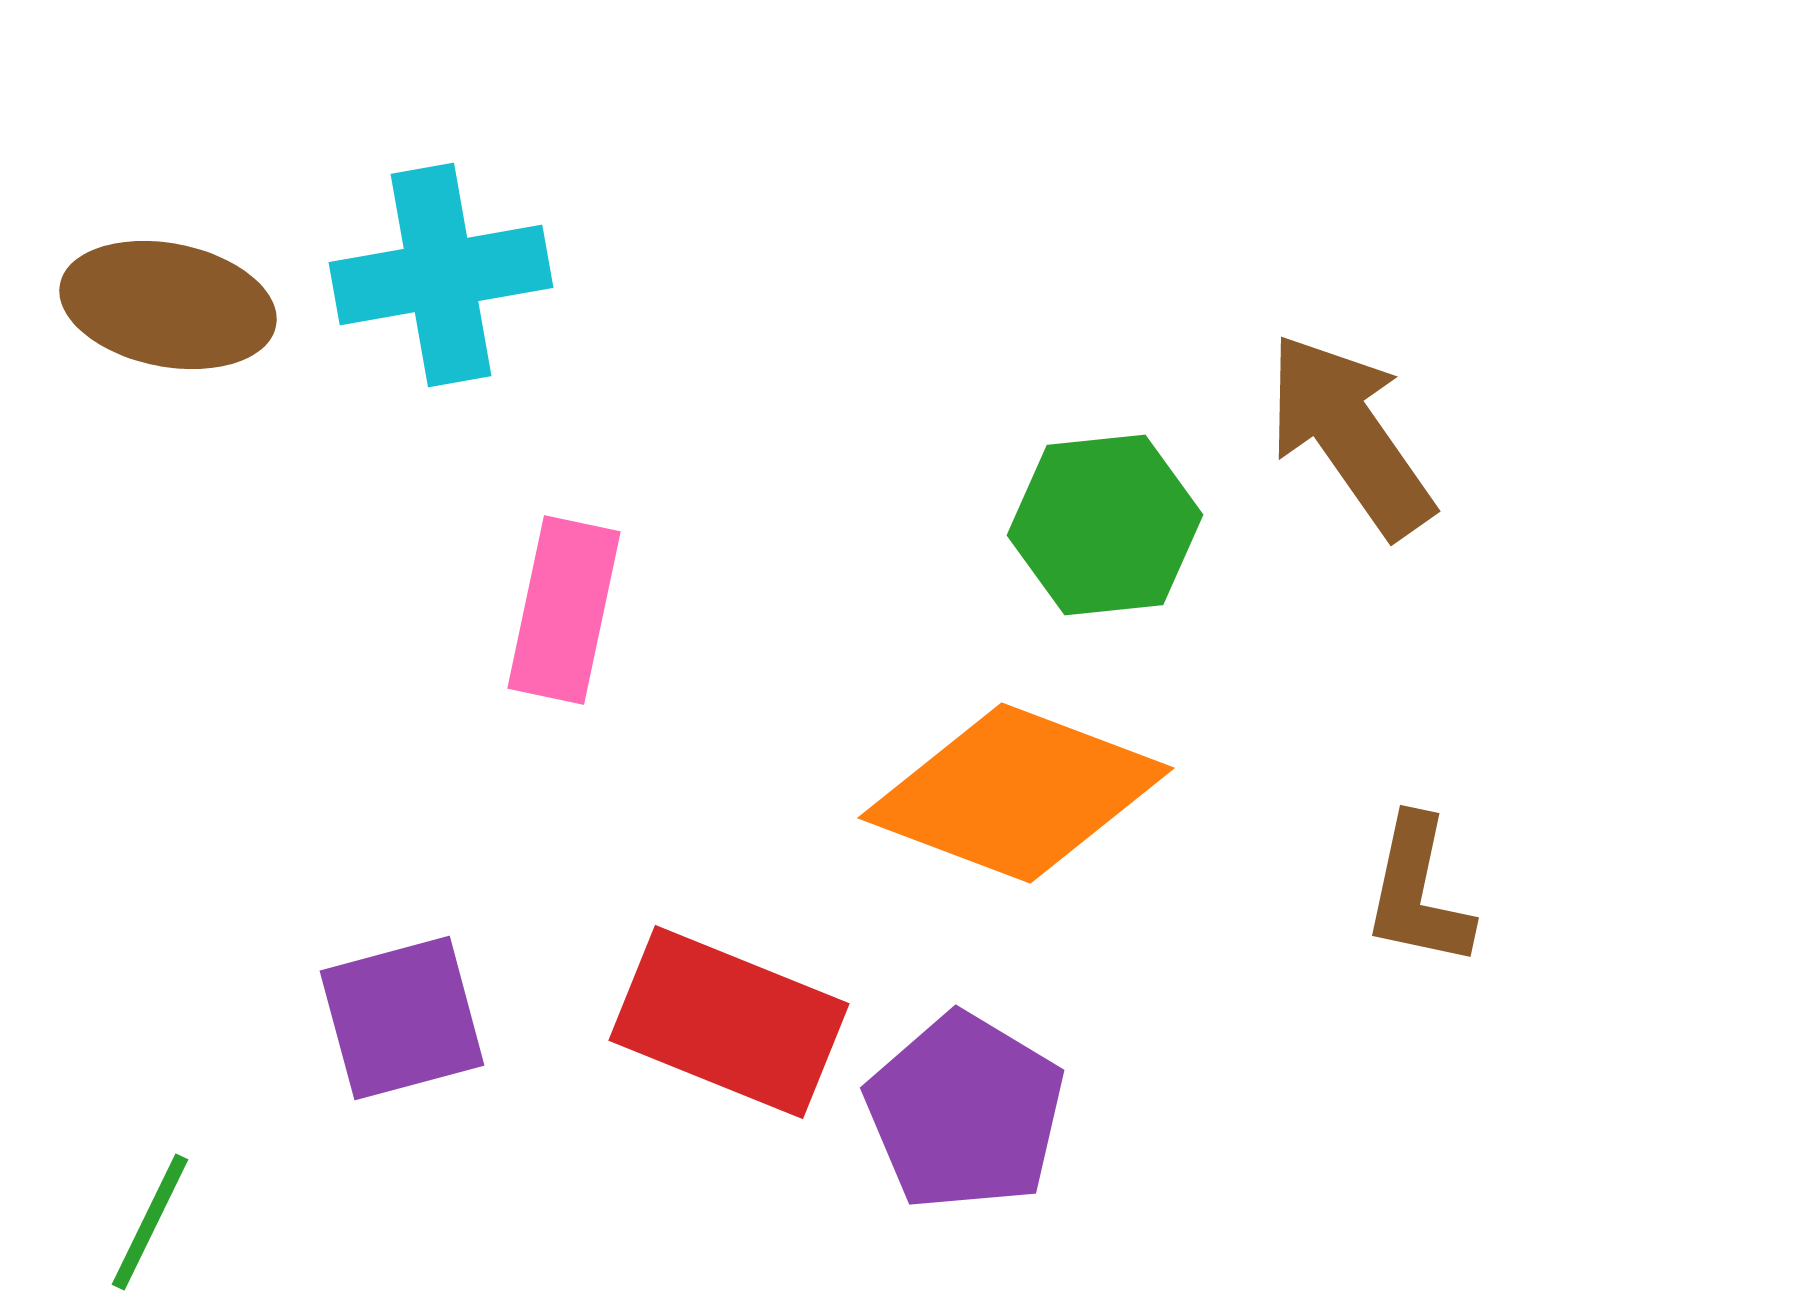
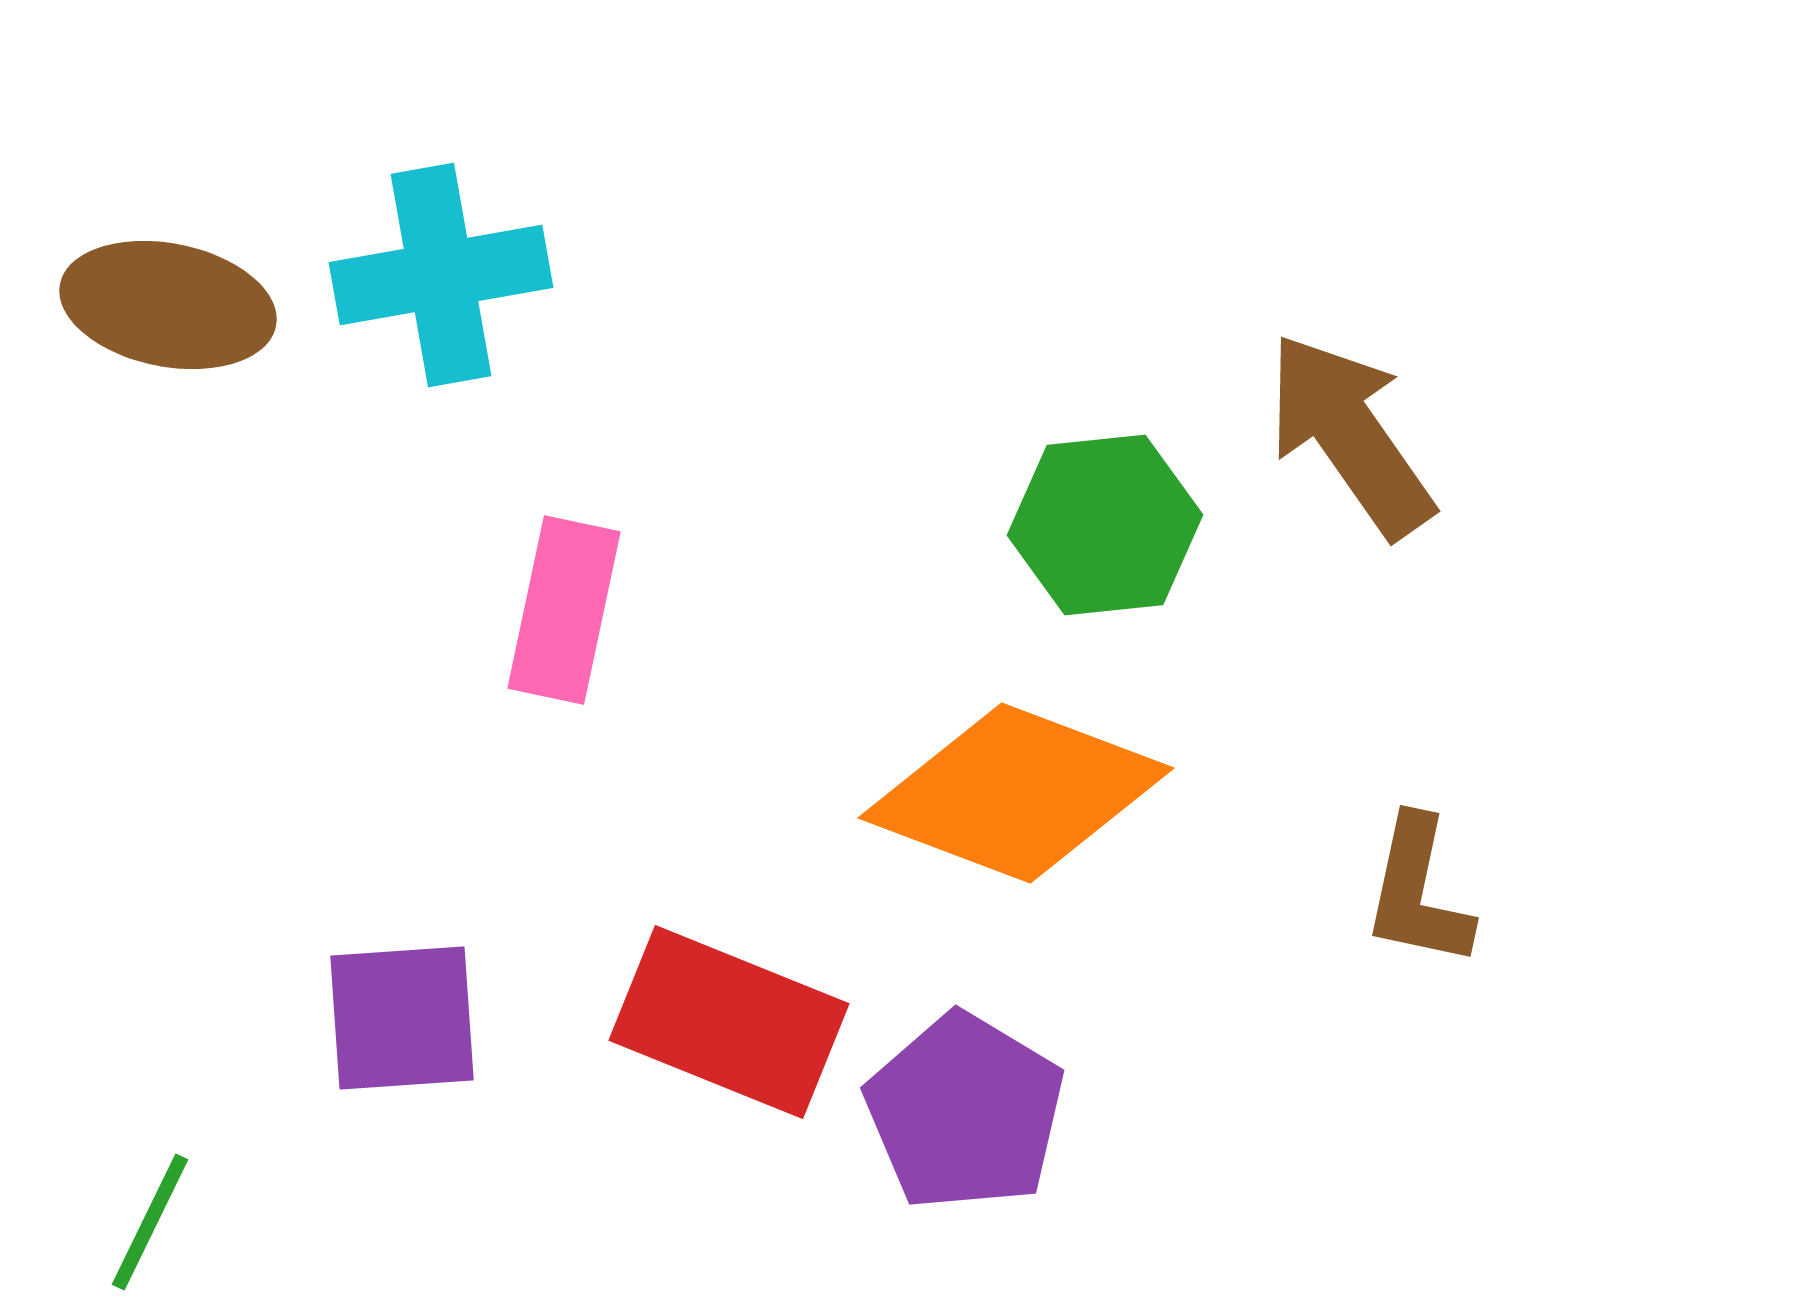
purple square: rotated 11 degrees clockwise
